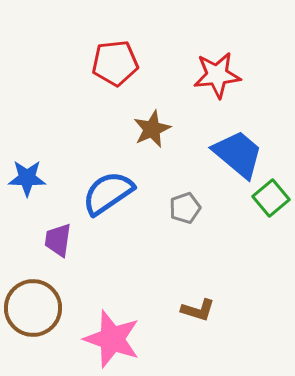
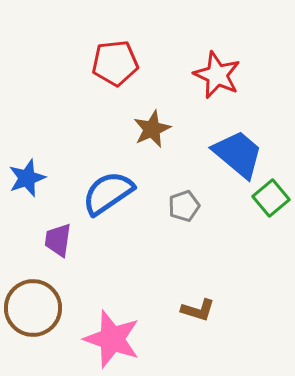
red star: rotated 30 degrees clockwise
blue star: rotated 21 degrees counterclockwise
gray pentagon: moved 1 px left, 2 px up
